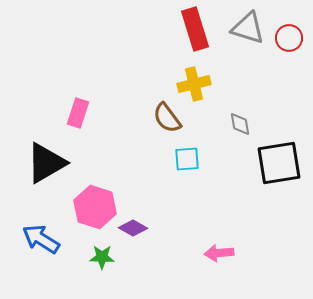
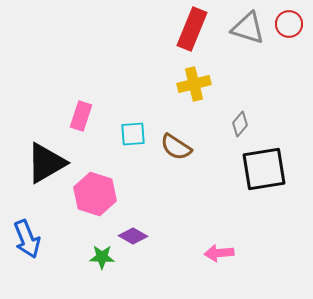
red rectangle: moved 3 px left; rotated 39 degrees clockwise
red circle: moved 14 px up
pink rectangle: moved 3 px right, 3 px down
brown semicircle: moved 9 px right, 29 px down; rotated 20 degrees counterclockwise
gray diamond: rotated 50 degrees clockwise
cyan square: moved 54 px left, 25 px up
black square: moved 15 px left, 6 px down
pink hexagon: moved 13 px up
purple diamond: moved 8 px down
blue arrow: moved 14 px left; rotated 144 degrees counterclockwise
